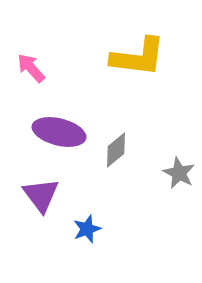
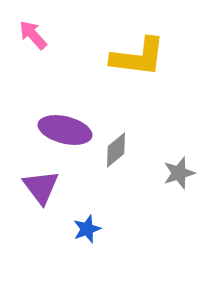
pink arrow: moved 2 px right, 33 px up
purple ellipse: moved 6 px right, 2 px up
gray star: rotated 28 degrees clockwise
purple triangle: moved 8 px up
